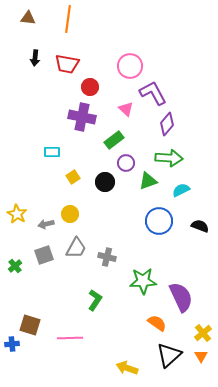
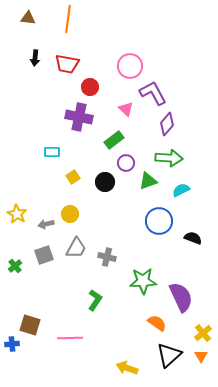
purple cross: moved 3 px left
black semicircle: moved 7 px left, 12 px down
